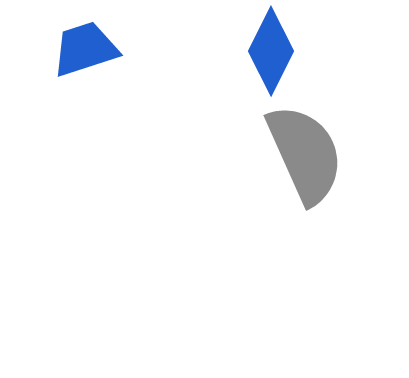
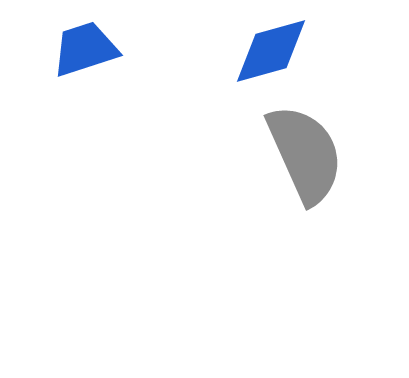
blue diamond: rotated 48 degrees clockwise
